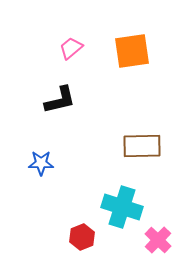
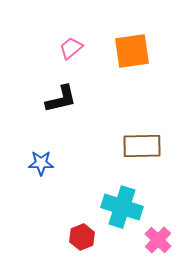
black L-shape: moved 1 px right, 1 px up
